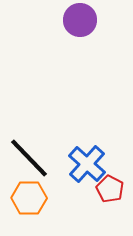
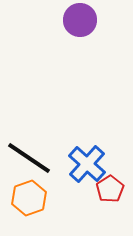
black line: rotated 12 degrees counterclockwise
red pentagon: rotated 12 degrees clockwise
orange hexagon: rotated 20 degrees counterclockwise
